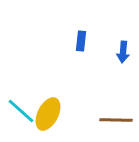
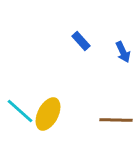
blue rectangle: rotated 48 degrees counterclockwise
blue arrow: rotated 30 degrees counterclockwise
cyan line: moved 1 px left
